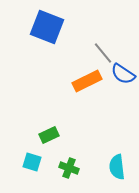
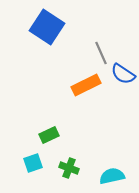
blue square: rotated 12 degrees clockwise
gray line: moved 2 px left; rotated 15 degrees clockwise
orange rectangle: moved 1 px left, 4 px down
cyan square: moved 1 px right, 1 px down; rotated 36 degrees counterclockwise
cyan semicircle: moved 5 px left, 9 px down; rotated 85 degrees clockwise
